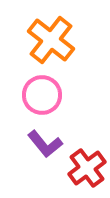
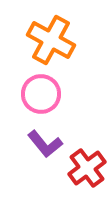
orange cross: rotated 9 degrees counterclockwise
pink circle: moved 1 px left, 1 px up
